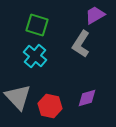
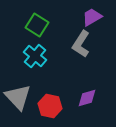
purple trapezoid: moved 3 px left, 2 px down
green square: rotated 15 degrees clockwise
